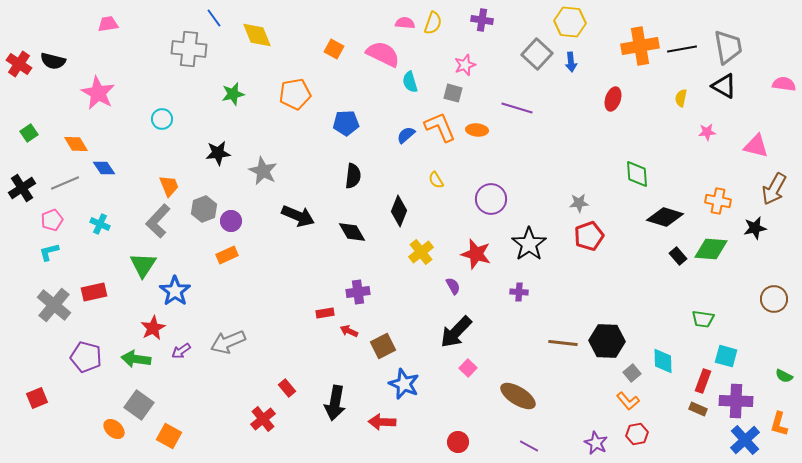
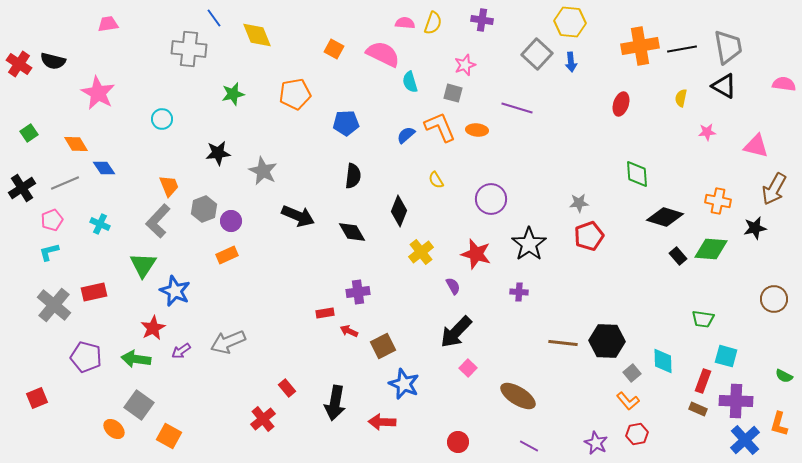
red ellipse at (613, 99): moved 8 px right, 5 px down
blue star at (175, 291): rotated 12 degrees counterclockwise
